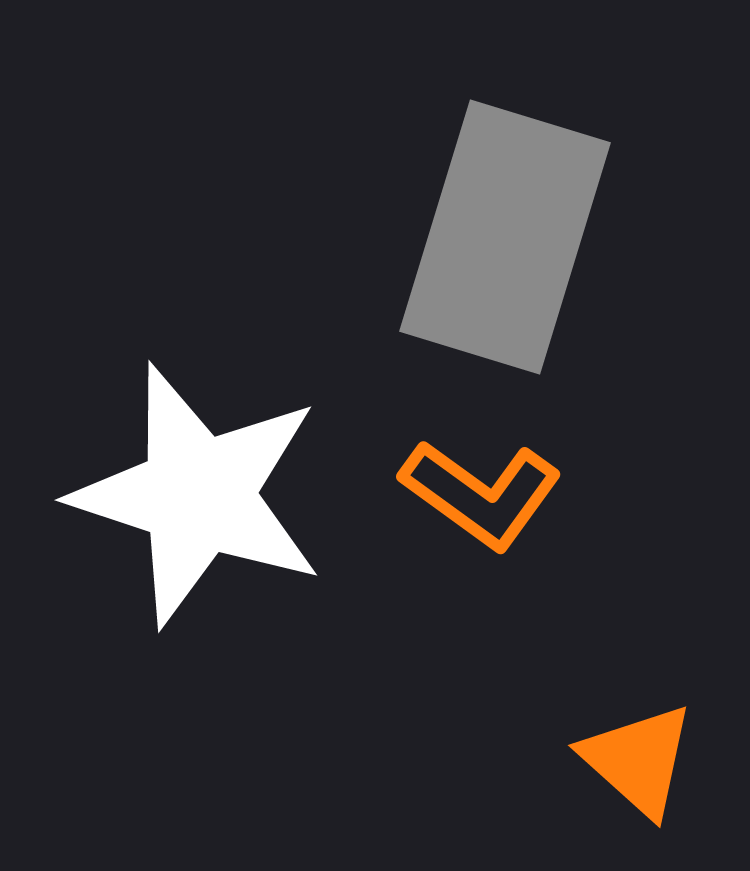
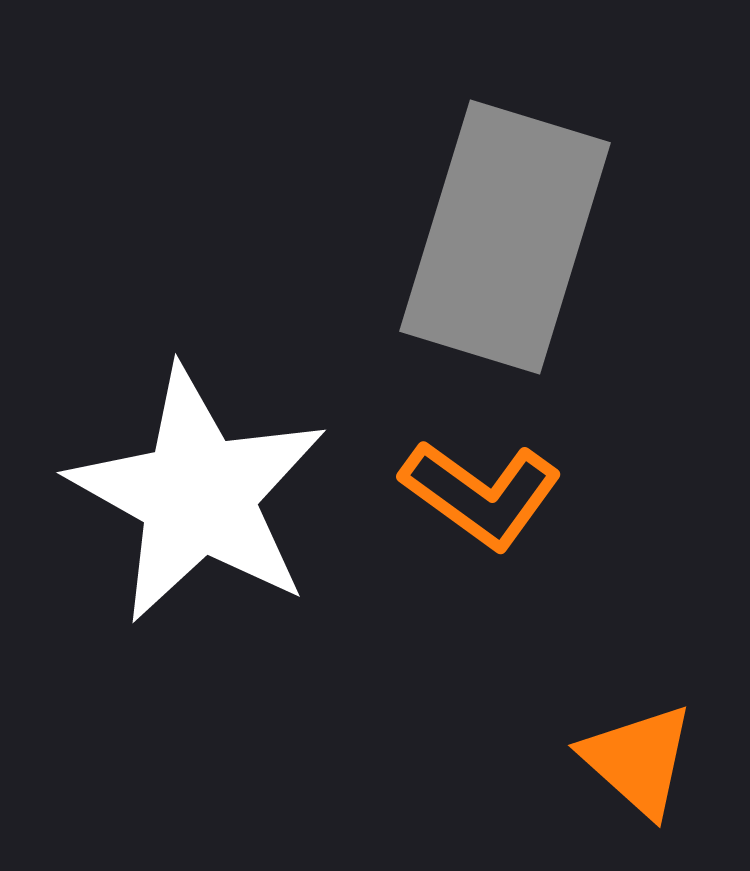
white star: rotated 11 degrees clockwise
